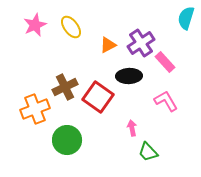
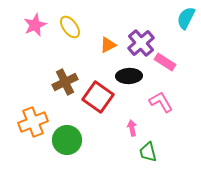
cyan semicircle: rotated 10 degrees clockwise
yellow ellipse: moved 1 px left
purple cross: rotated 8 degrees counterclockwise
pink rectangle: rotated 15 degrees counterclockwise
brown cross: moved 5 px up
pink L-shape: moved 5 px left, 1 px down
orange cross: moved 2 px left, 13 px down
green trapezoid: rotated 30 degrees clockwise
